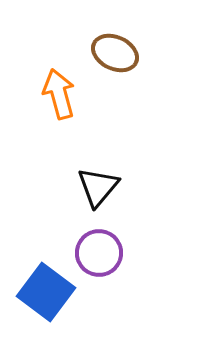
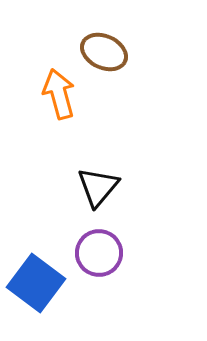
brown ellipse: moved 11 px left, 1 px up
blue square: moved 10 px left, 9 px up
